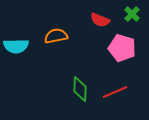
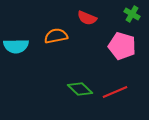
green cross: rotated 14 degrees counterclockwise
red semicircle: moved 13 px left, 2 px up
pink pentagon: moved 2 px up
green diamond: rotated 50 degrees counterclockwise
